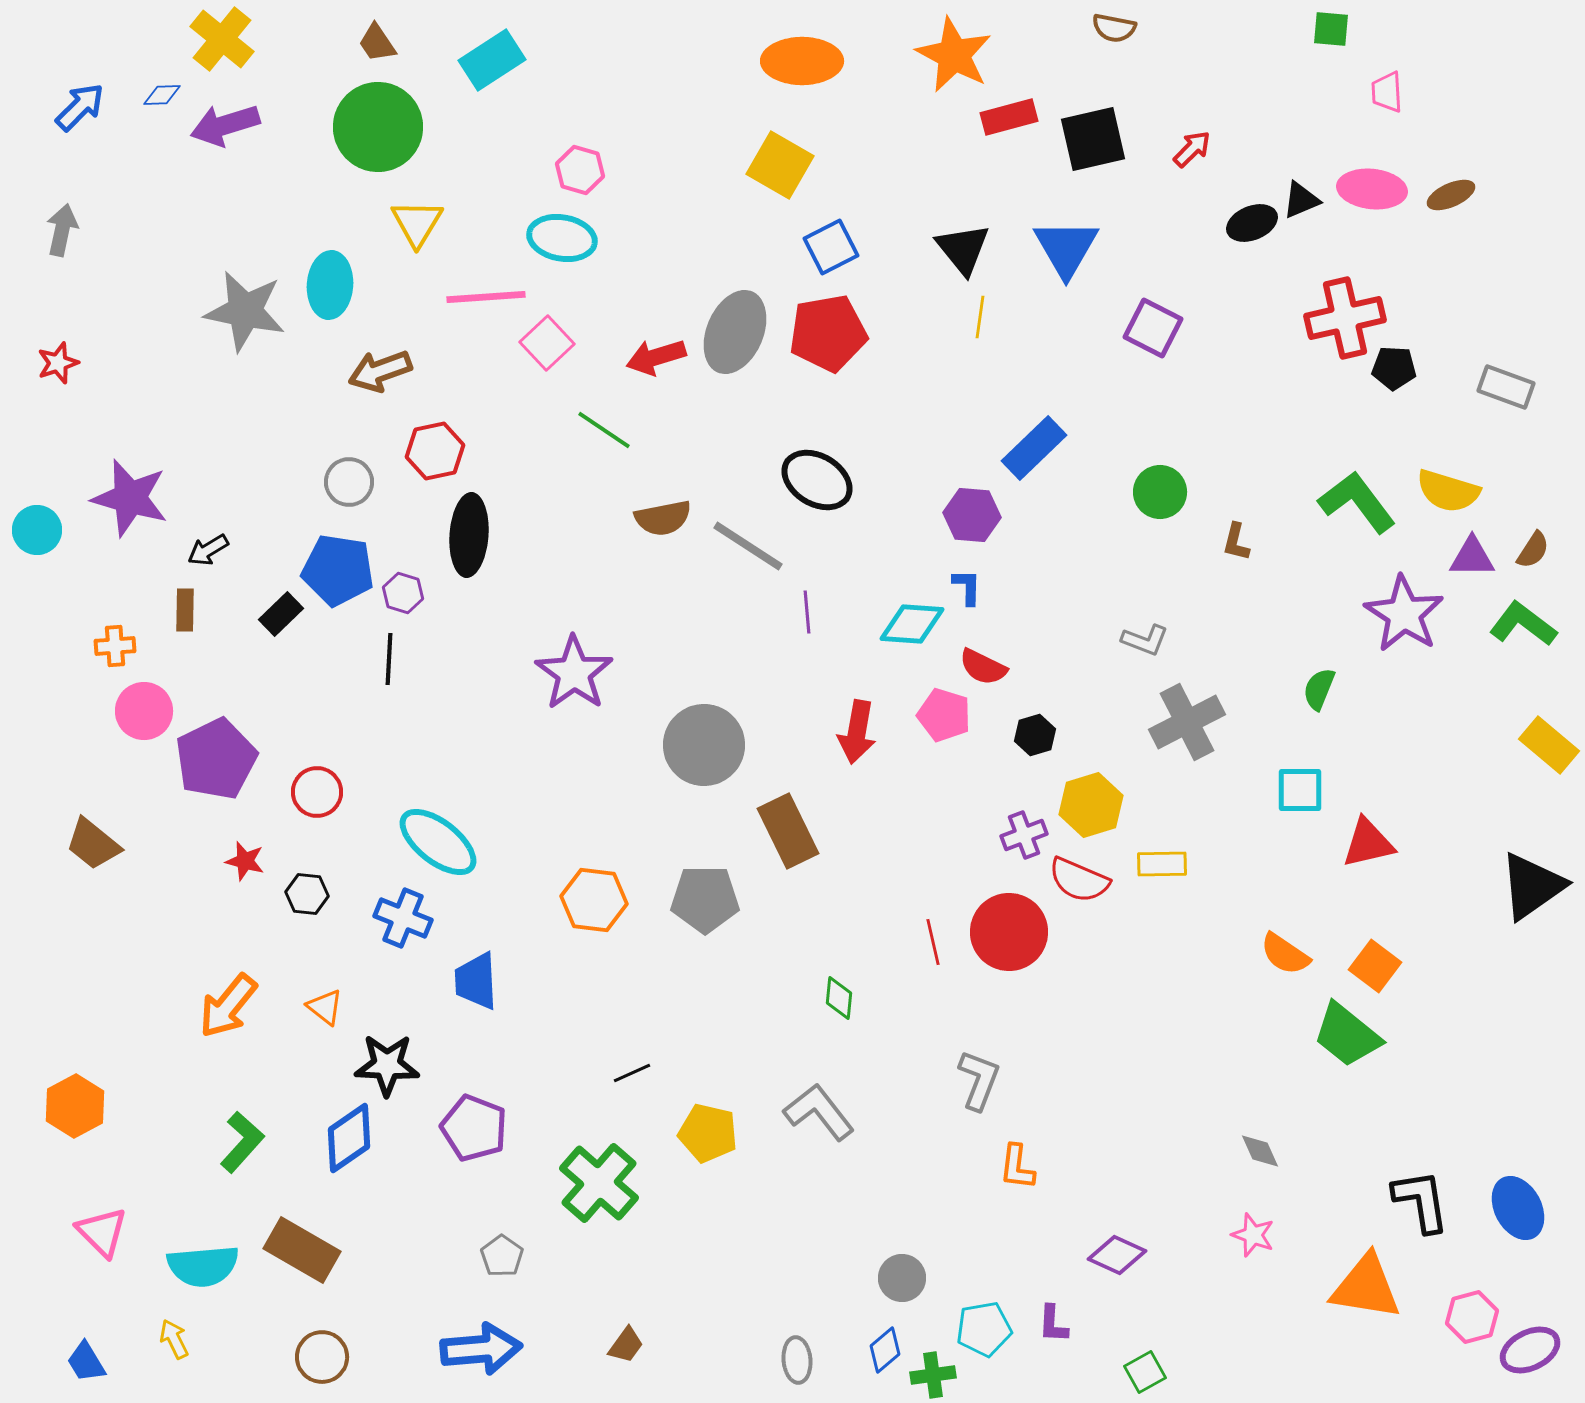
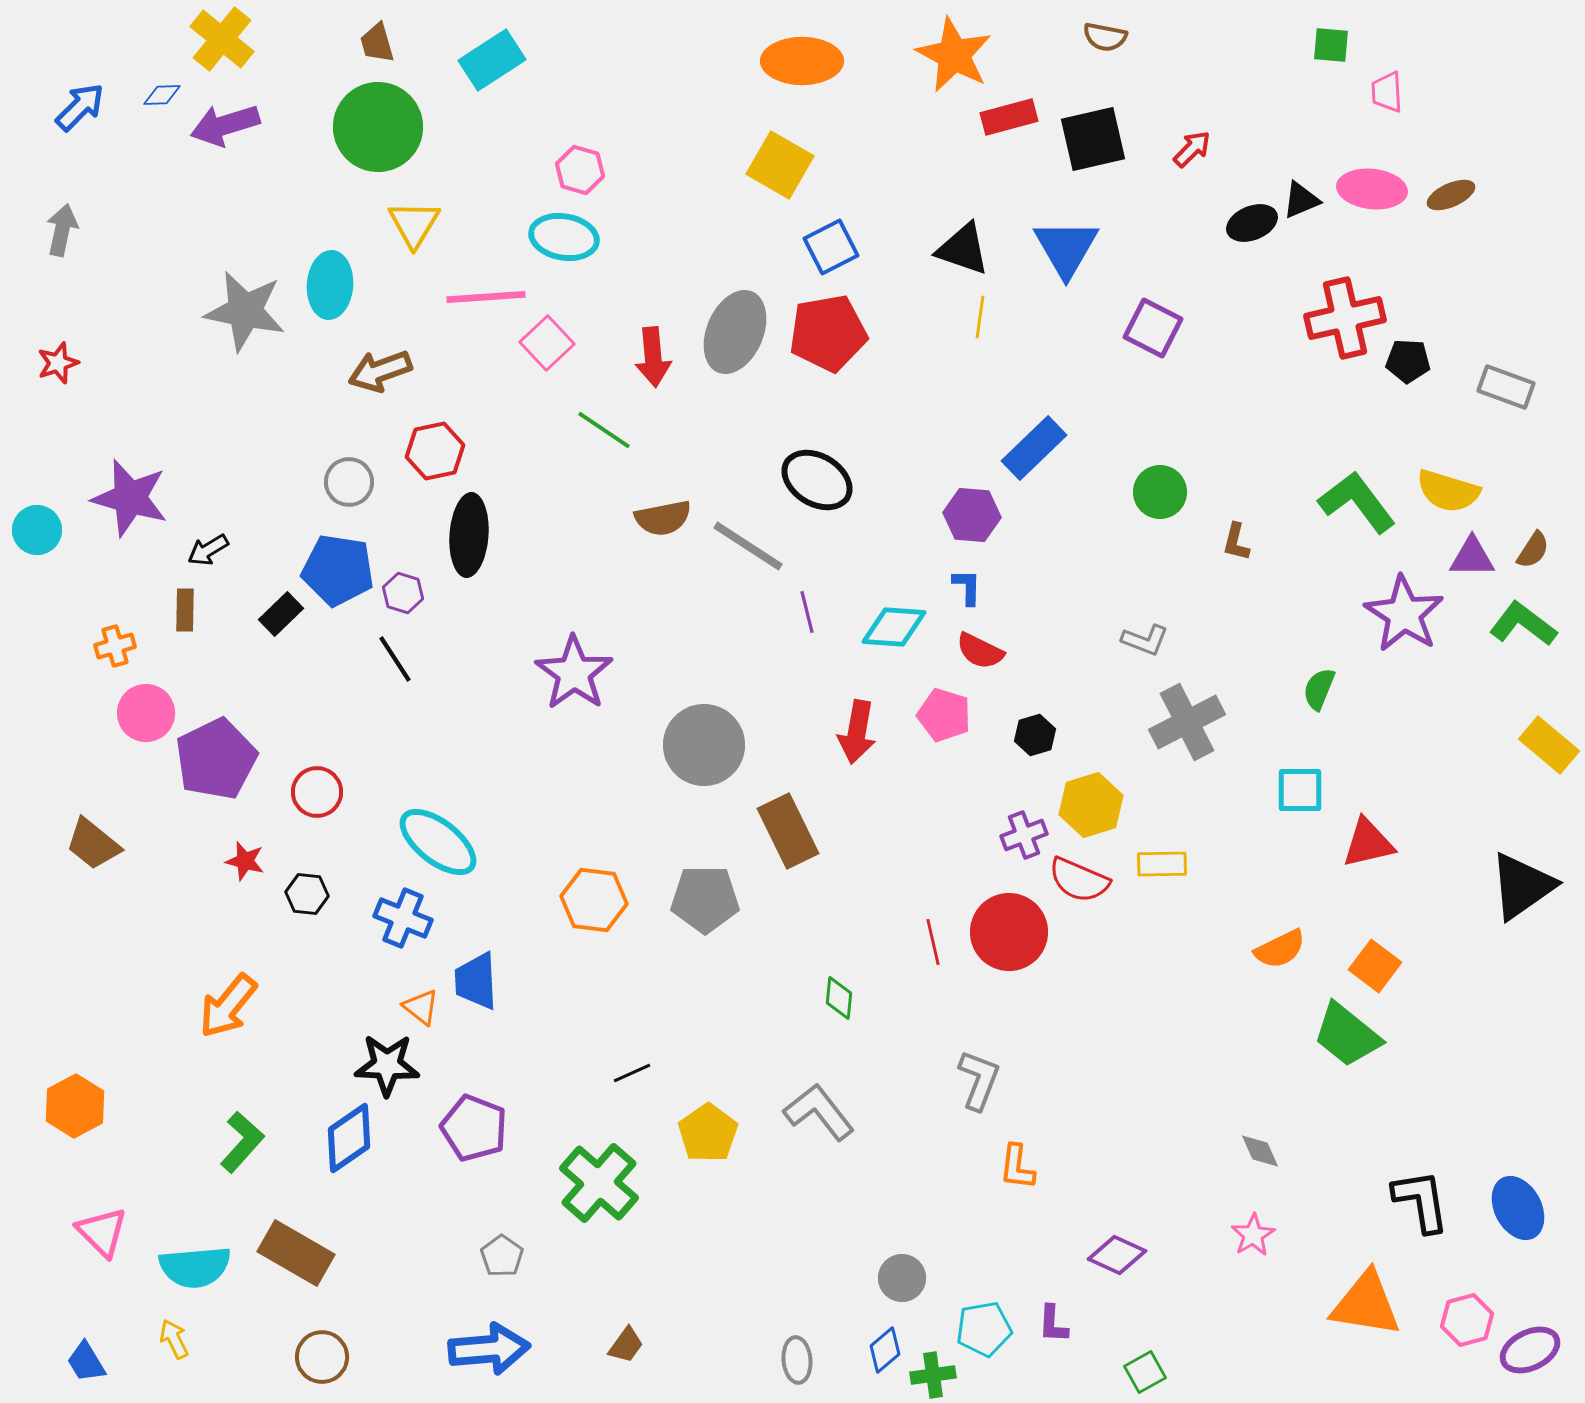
brown semicircle at (1114, 28): moved 9 px left, 9 px down
green square at (1331, 29): moved 16 px down
brown trapezoid at (377, 43): rotated 18 degrees clockwise
yellow triangle at (417, 223): moved 3 px left, 1 px down
cyan ellipse at (562, 238): moved 2 px right, 1 px up
black triangle at (963, 249): rotated 32 degrees counterclockwise
red arrow at (656, 357): moved 3 px left; rotated 78 degrees counterclockwise
black pentagon at (1394, 368): moved 14 px right, 7 px up
purple line at (807, 612): rotated 9 degrees counterclockwise
cyan diamond at (912, 624): moved 18 px left, 3 px down
orange cross at (115, 646): rotated 12 degrees counterclockwise
black line at (389, 659): moved 6 px right; rotated 36 degrees counterclockwise
red semicircle at (983, 667): moved 3 px left, 16 px up
pink circle at (144, 711): moved 2 px right, 2 px down
black triangle at (1532, 886): moved 10 px left
orange semicircle at (1285, 954): moved 5 px left, 5 px up; rotated 60 degrees counterclockwise
orange triangle at (325, 1007): moved 96 px right
yellow pentagon at (708, 1133): rotated 24 degrees clockwise
pink star at (1253, 1235): rotated 21 degrees clockwise
brown rectangle at (302, 1250): moved 6 px left, 3 px down
cyan semicircle at (203, 1266): moved 8 px left, 1 px down
orange triangle at (1366, 1287): moved 17 px down
pink hexagon at (1472, 1317): moved 5 px left, 3 px down
blue arrow at (481, 1349): moved 8 px right
